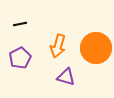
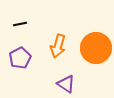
purple triangle: moved 7 px down; rotated 18 degrees clockwise
